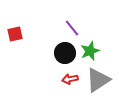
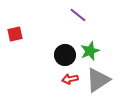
purple line: moved 6 px right, 13 px up; rotated 12 degrees counterclockwise
black circle: moved 2 px down
